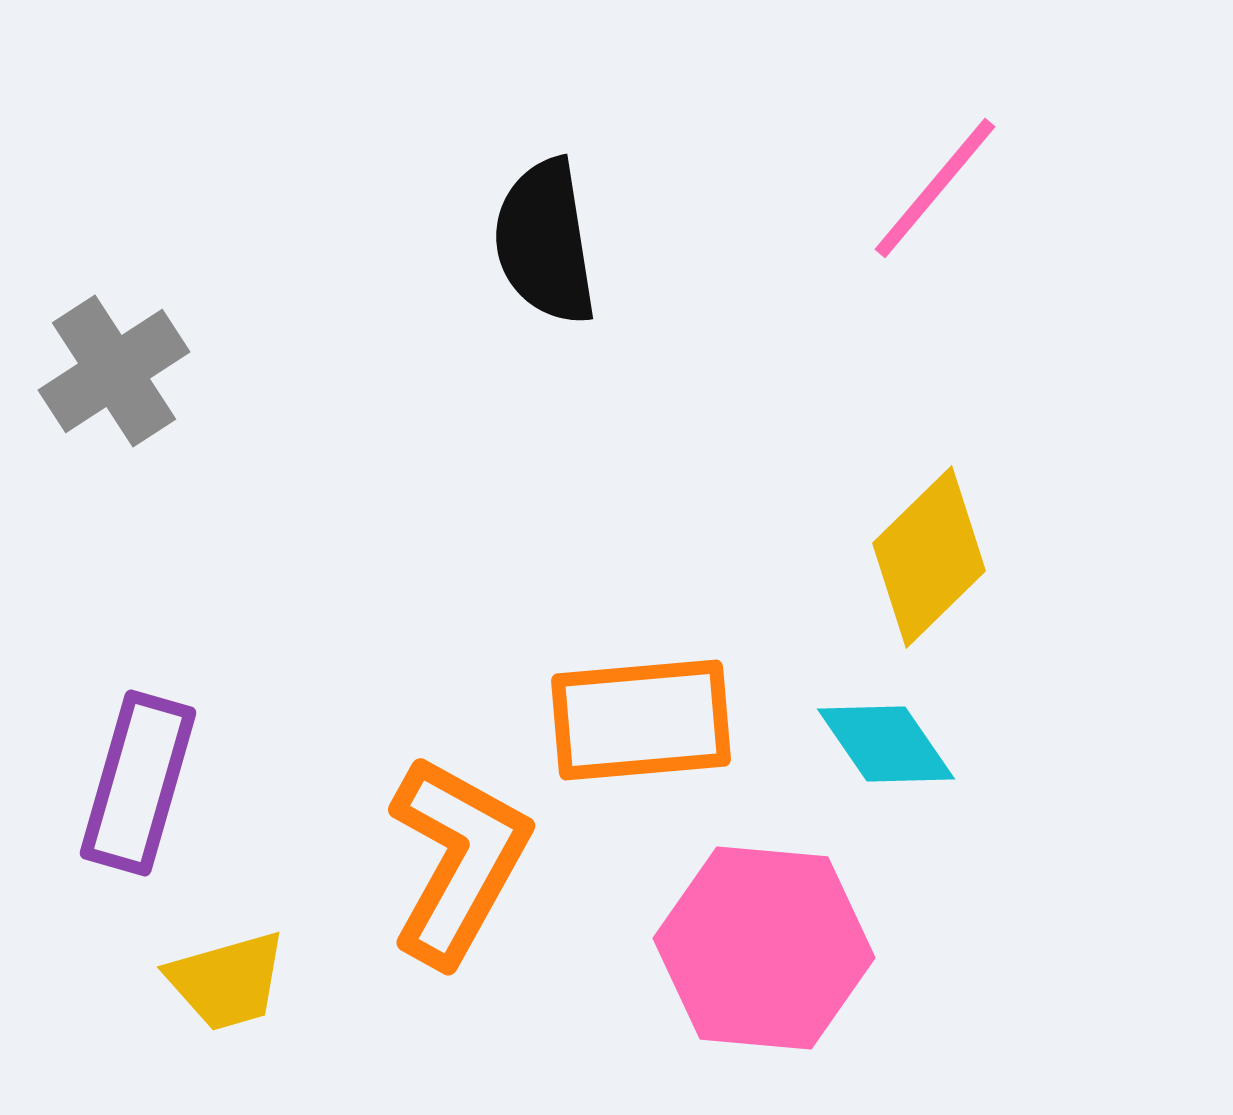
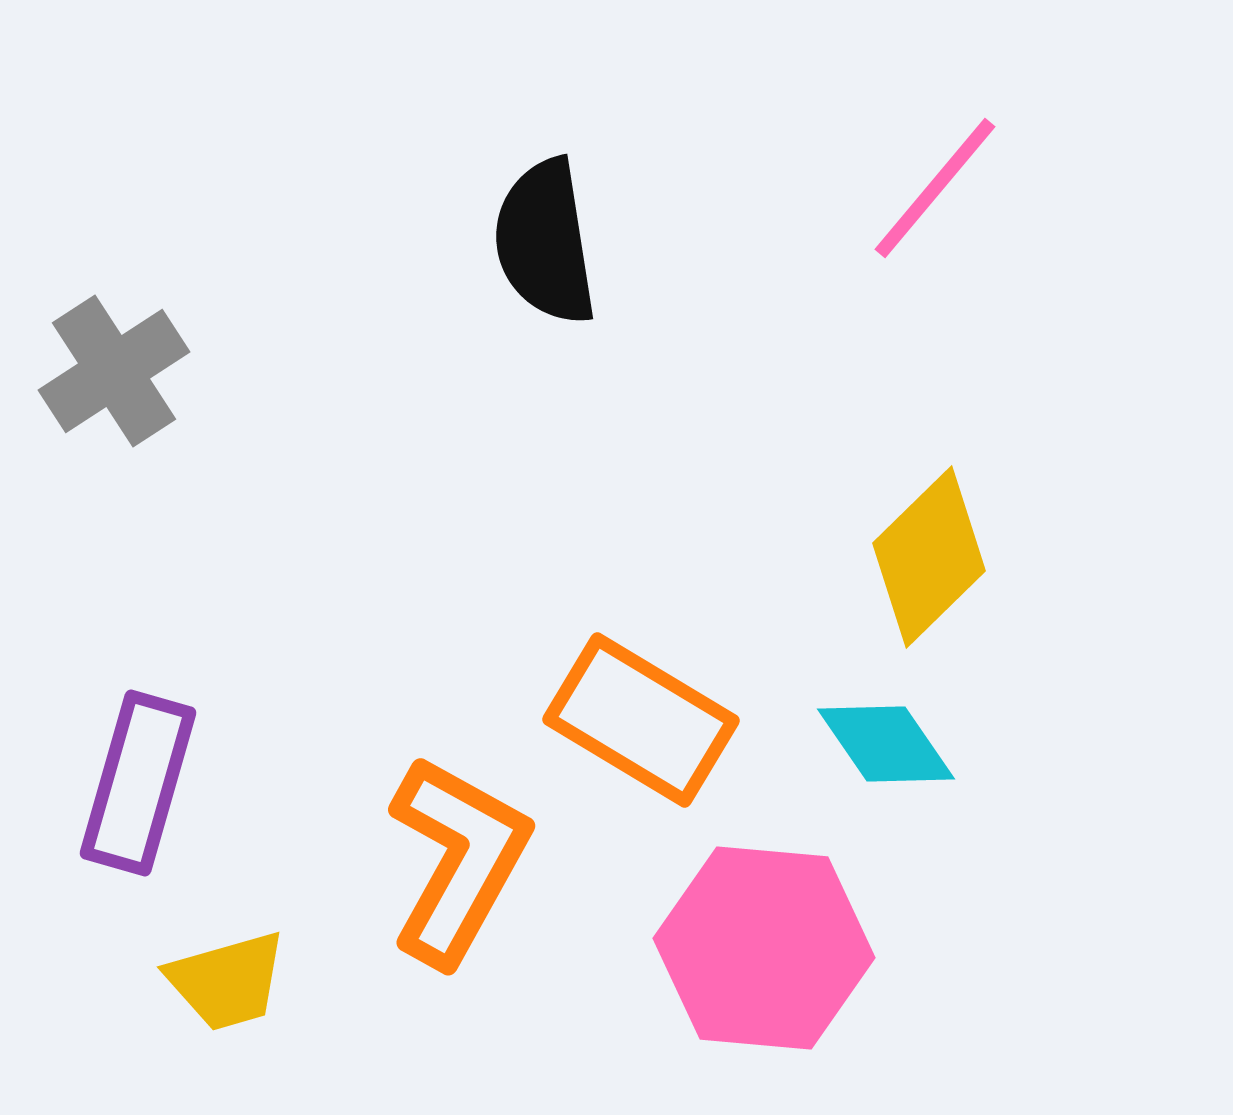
orange rectangle: rotated 36 degrees clockwise
